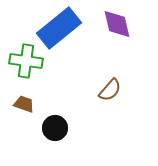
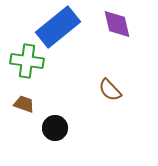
blue rectangle: moved 1 px left, 1 px up
green cross: moved 1 px right
brown semicircle: rotated 95 degrees clockwise
